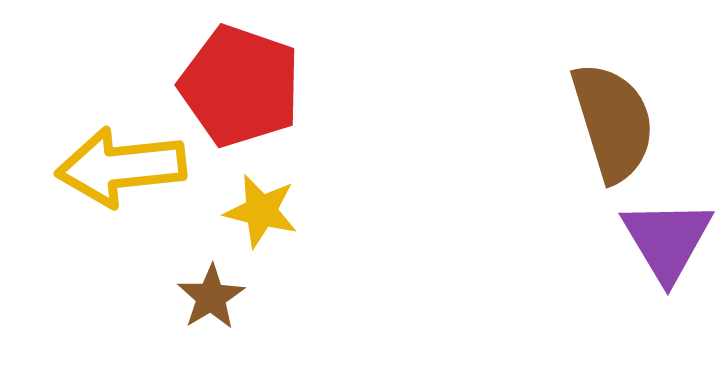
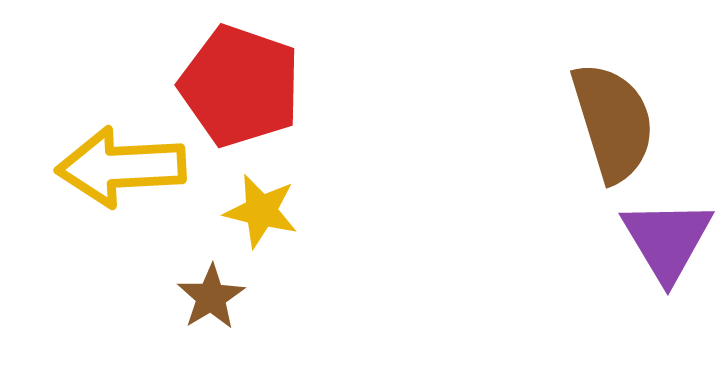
yellow arrow: rotated 3 degrees clockwise
